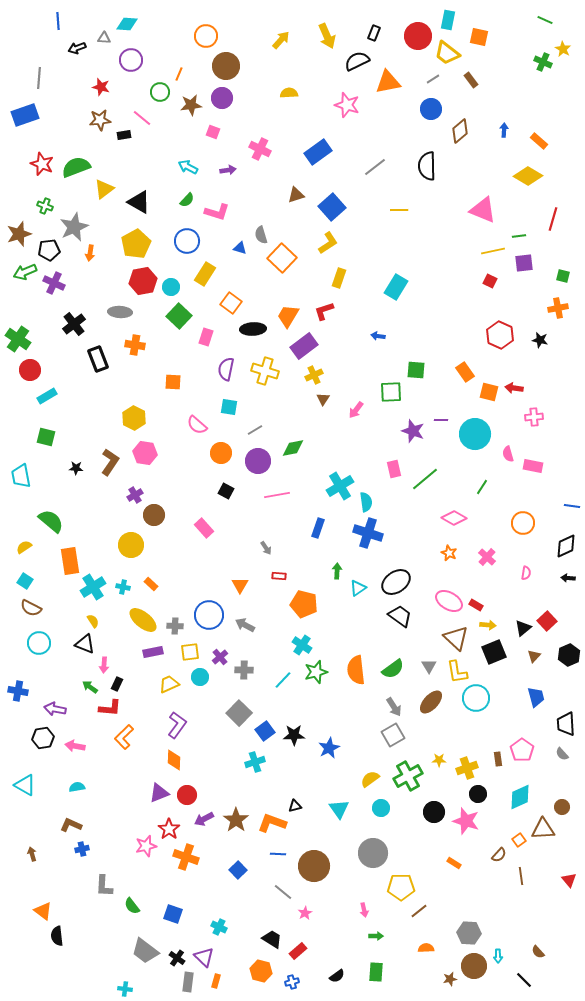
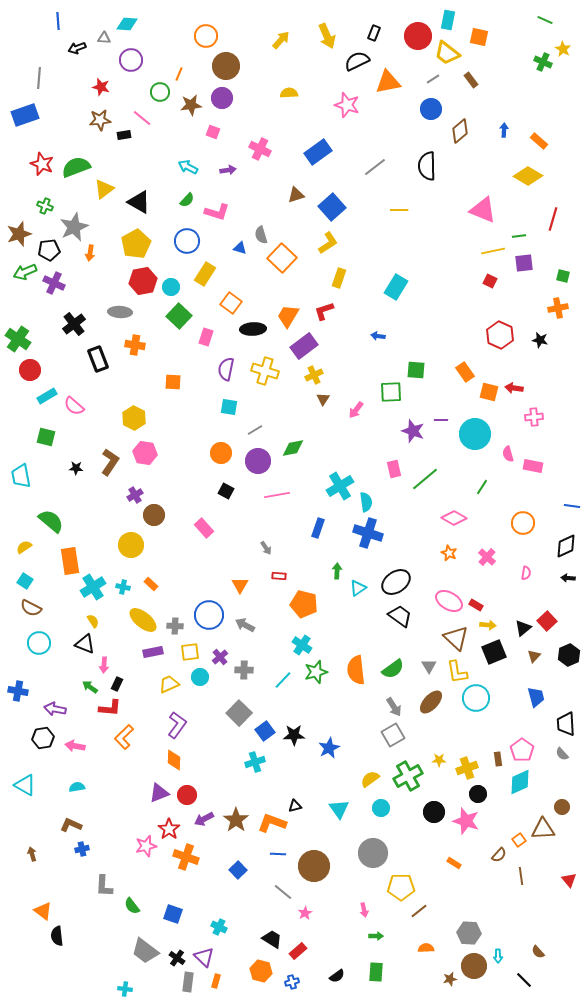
pink semicircle at (197, 425): moved 123 px left, 19 px up
cyan diamond at (520, 797): moved 15 px up
